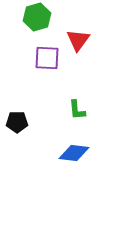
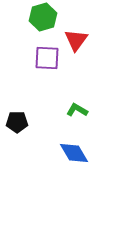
green hexagon: moved 6 px right
red triangle: moved 2 px left
green L-shape: rotated 125 degrees clockwise
blue diamond: rotated 52 degrees clockwise
